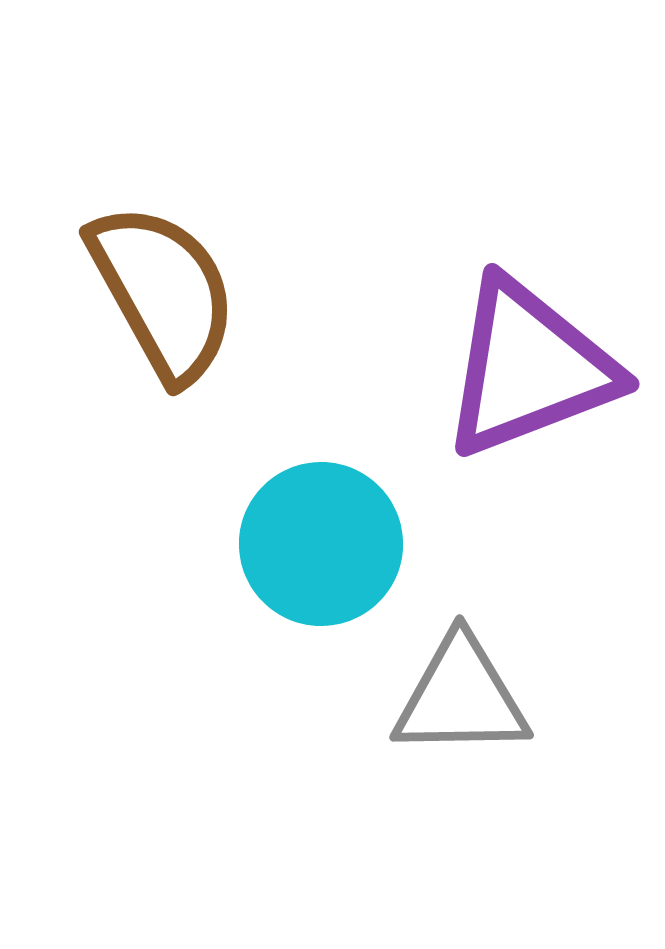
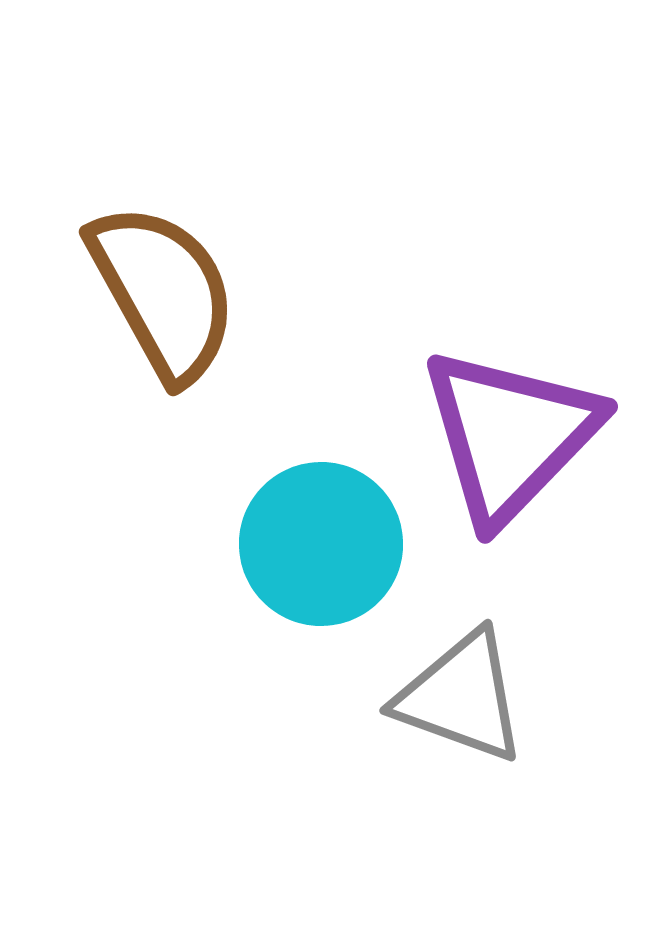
purple triangle: moved 19 px left, 67 px down; rotated 25 degrees counterclockwise
gray triangle: rotated 21 degrees clockwise
